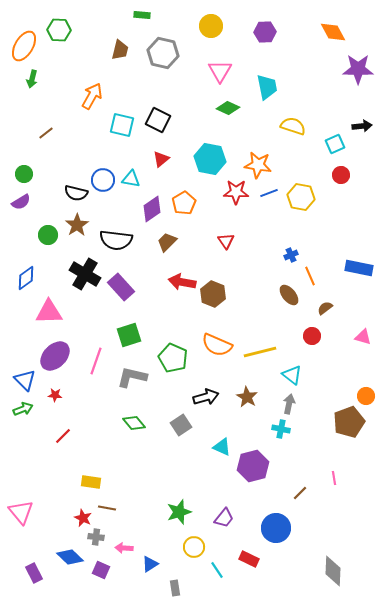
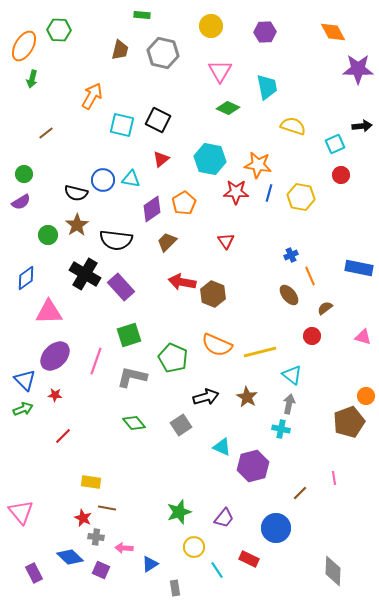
blue line at (269, 193): rotated 54 degrees counterclockwise
